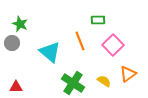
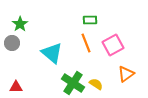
green rectangle: moved 8 px left
green star: rotated 14 degrees clockwise
orange line: moved 6 px right, 2 px down
pink square: rotated 15 degrees clockwise
cyan triangle: moved 2 px right, 1 px down
orange triangle: moved 2 px left
yellow semicircle: moved 8 px left, 3 px down
